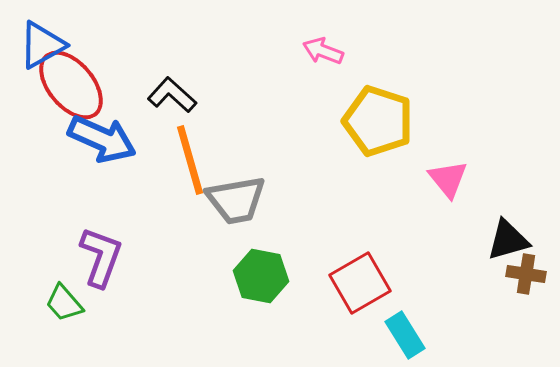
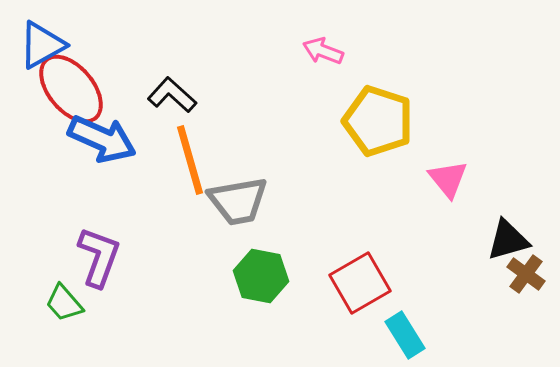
red ellipse: moved 4 px down
gray trapezoid: moved 2 px right, 1 px down
purple L-shape: moved 2 px left
brown cross: rotated 27 degrees clockwise
